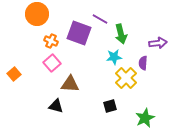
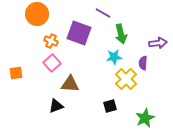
purple line: moved 3 px right, 6 px up
orange square: moved 2 px right, 1 px up; rotated 32 degrees clockwise
yellow cross: moved 1 px down
black triangle: rotated 35 degrees counterclockwise
